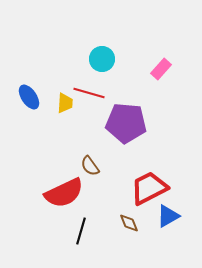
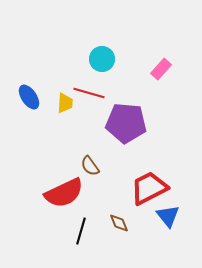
blue triangle: rotated 40 degrees counterclockwise
brown diamond: moved 10 px left
